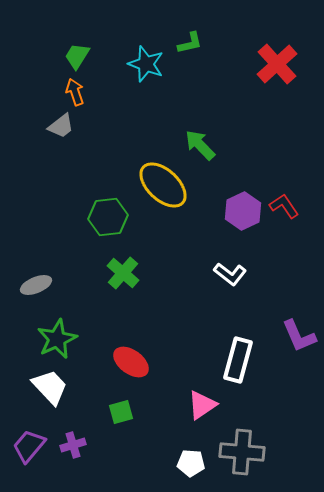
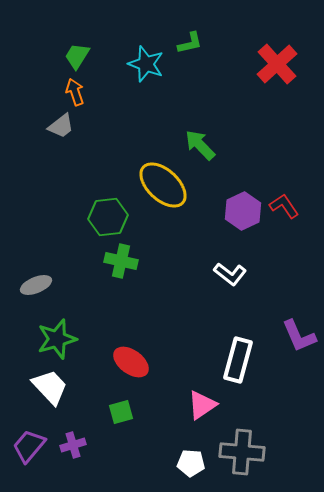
green cross: moved 2 px left, 12 px up; rotated 28 degrees counterclockwise
green star: rotated 9 degrees clockwise
